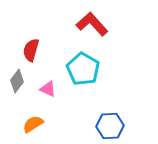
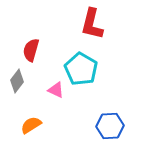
red L-shape: rotated 124 degrees counterclockwise
cyan pentagon: moved 2 px left
pink triangle: moved 8 px right, 1 px down
orange semicircle: moved 2 px left, 1 px down
